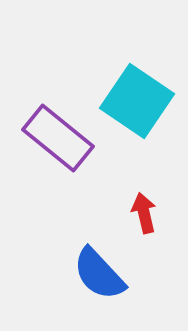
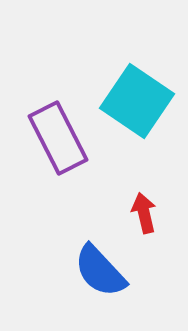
purple rectangle: rotated 24 degrees clockwise
blue semicircle: moved 1 px right, 3 px up
